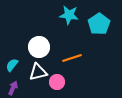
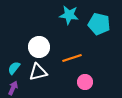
cyan pentagon: rotated 25 degrees counterclockwise
cyan semicircle: moved 2 px right, 3 px down
pink circle: moved 28 px right
